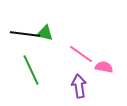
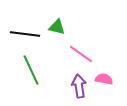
green triangle: moved 12 px right, 6 px up
pink semicircle: moved 12 px down
